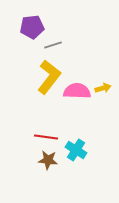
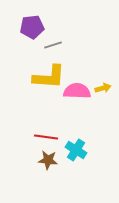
yellow L-shape: rotated 56 degrees clockwise
